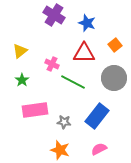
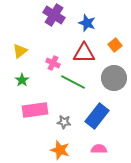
pink cross: moved 1 px right, 1 px up
pink semicircle: rotated 28 degrees clockwise
